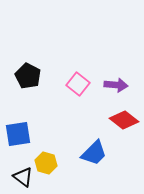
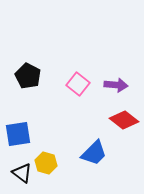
black triangle: moved 1 px left, 4 px up
